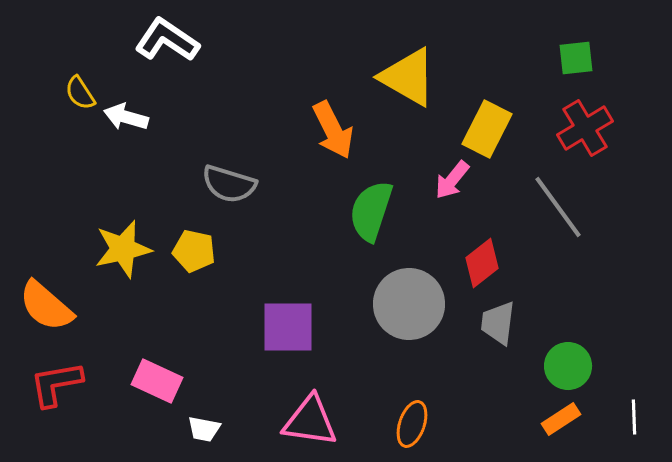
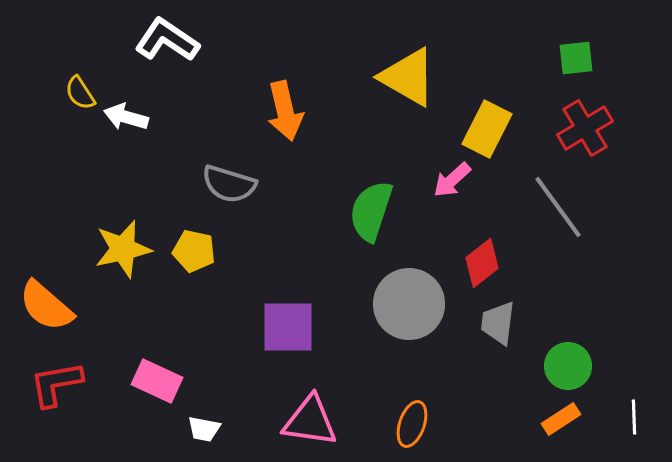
orange arrow: moved 48 px left, 19 px up; rotated 14 degrees clockwise
pink arrow: rotated 9 degrees clockwise
